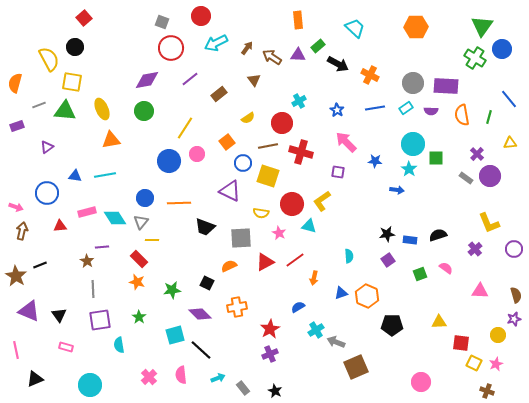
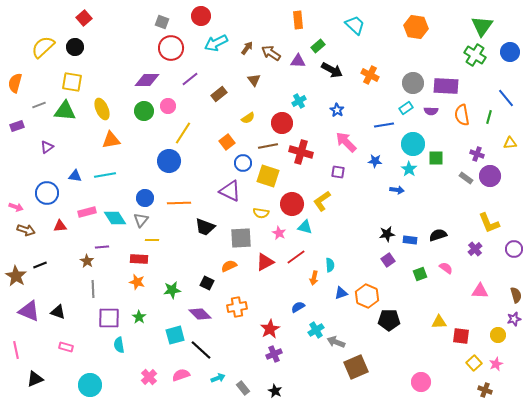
orange hexagon at (416, 27): rotated 10 degrees clockwise
cyan trapezoid at (355, 28): moved 3 px up
blue circle at (502, 49): moved 8 px right, 3 px down
purple triangle at (298, 55): moved 6 px down
brown arrow at (272, 57): moved 1 px left, 4 px up
green cross at (475, 58): moved 3 px up
yellow semicircle at (49, 59): moved 6 px left, 12 px up; rotated 105 degrees counterclockwise
black arrow at (338, 64): moved 6 px left, 6 px down
purple diamond at (147, 80): rotated 10 degrees clockwise
blue line at (509, 99): moved 3 px left, 1 px up
blue line at (375, 108): moved 9 px right, 17 px down
yellow line at (185, 128): moved 2 px left, 5 px down
pink circle at (197, 154): moved 29 px left, 48 px up
purple cross at (477, 154): rotated 24 degrees counterclockwise
gray triangle at (141, 222): moved 2 px up
cyan triangle at (309, 226): moved 4 px left, 1 px down
brown arrow at (22, 231): moved 4 px right, 1 px up; rotated 96 degrees clockwise
cyan semicircle at (349, 256): moved 19 px left, 9 px down
red rectangle at (139, 259): rotated 42 degrees counterclockwise
red line at (295, 260): moved 1 px right, 3 px up
black triangle at (59, 315): moved 1 px left, 3 px up; rotated 35 degrees counterclockwise
purple square at (100, 320): moved 9 px right, 2 px up; rotated 10 degrees clockwise
black pentagon at (392, 325): moved 3 px left, 5 px up
red square at (461, 343): moved 7 px up
purple cross at (270, 354): moved 4 px right
yellow square at (474, 363): rotated 21 degrees clockwise
pink semicircle at (181, 375): rotated 78 degrees clockwise
brown cross at (487, 391): moved 2 px left, 1 px up
